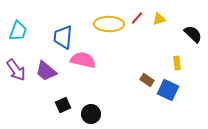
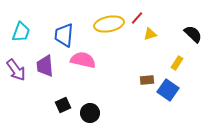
yellow triangle: moved 9 px left, 15 px down
yellow ellipse: rotated 12 degrees counterclockwise
cyan trapezoid: moved 3 px right, 1 px down
blue trapezoid: moved 1 px right, 2 px up
yellow rectangle: rotated 40 degrees clockwise
purple trapezoid: moved 1 px left, 5 px up; rotated 45 degrees clockwise
brown rectangle: rotated 40 degrees counterclockwise
blue square: rotated 10 degrees clockwise
black circle: moved 1 px left, 1 px up
